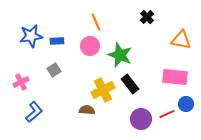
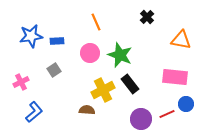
pink circle: moved 7 px down
